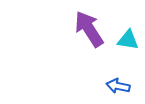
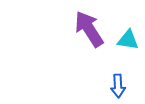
blue arrow: rotated 105 degrees counterclockwise
